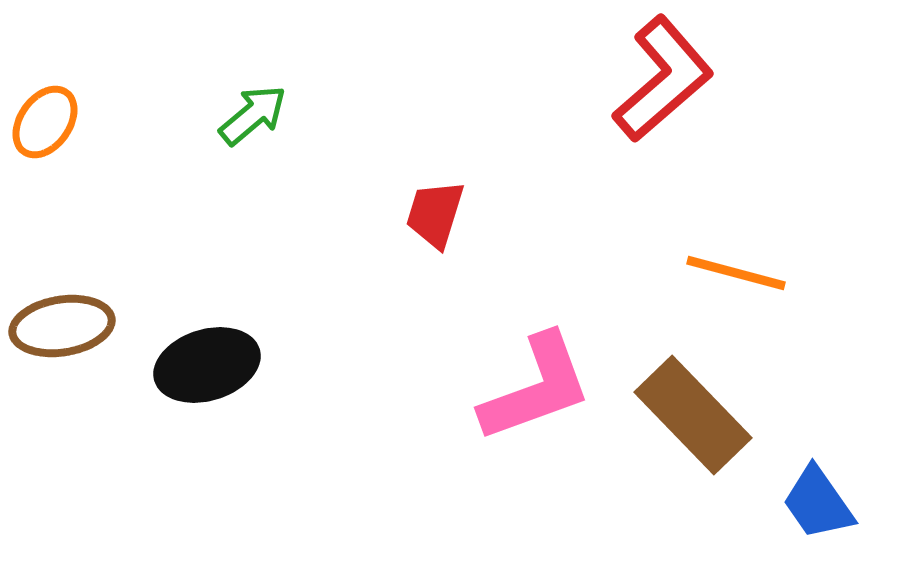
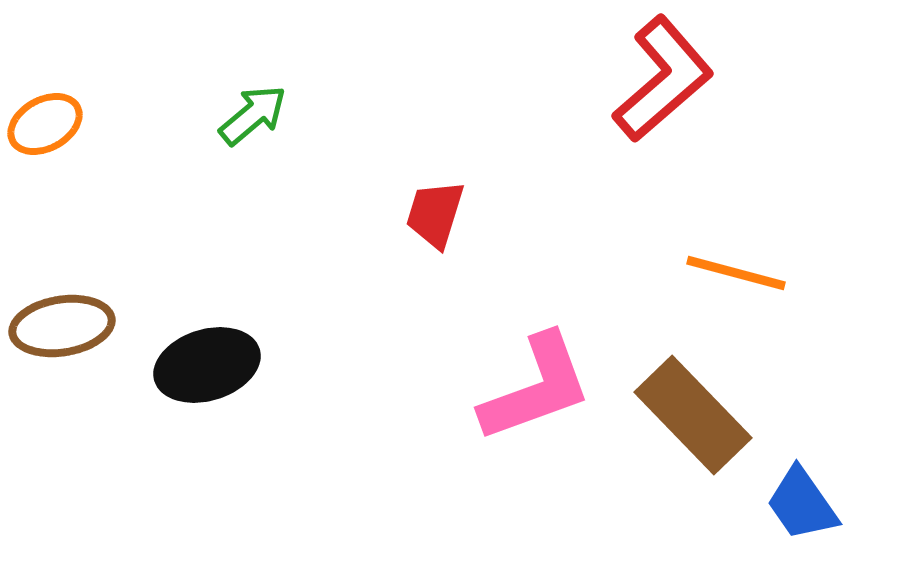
orange ellipse: moved 2 px down; rotated 26 degrees clockwise
blue trapezoid: moved 16 px left, 1 px down
